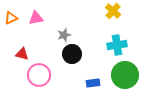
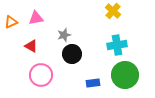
orange triangle: moved 4 px down
red triangle: moved 9 px right, 8 px up; rotated 16 degrees clockwise
pink circle: moved 2 px right
